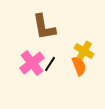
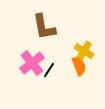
black line: moved 1 px left, 6 px down
